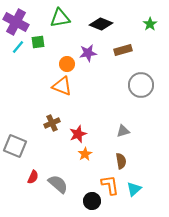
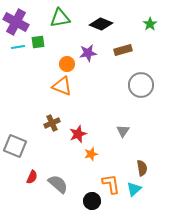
cyan line: rotated 40 degrees clockwise
gray triangle: rotated 40 degrees counterclockwise
orange star: moved 6 px right; rotated 16 degrees clockwise
brown semicircle: moved 21 px right, 7 px down
red semicircle: moved 1 px left
orange L-shape: moved 1 px right, 1 px up
